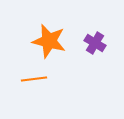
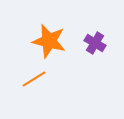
orange line: rotated 25 degrees counterclockwise
